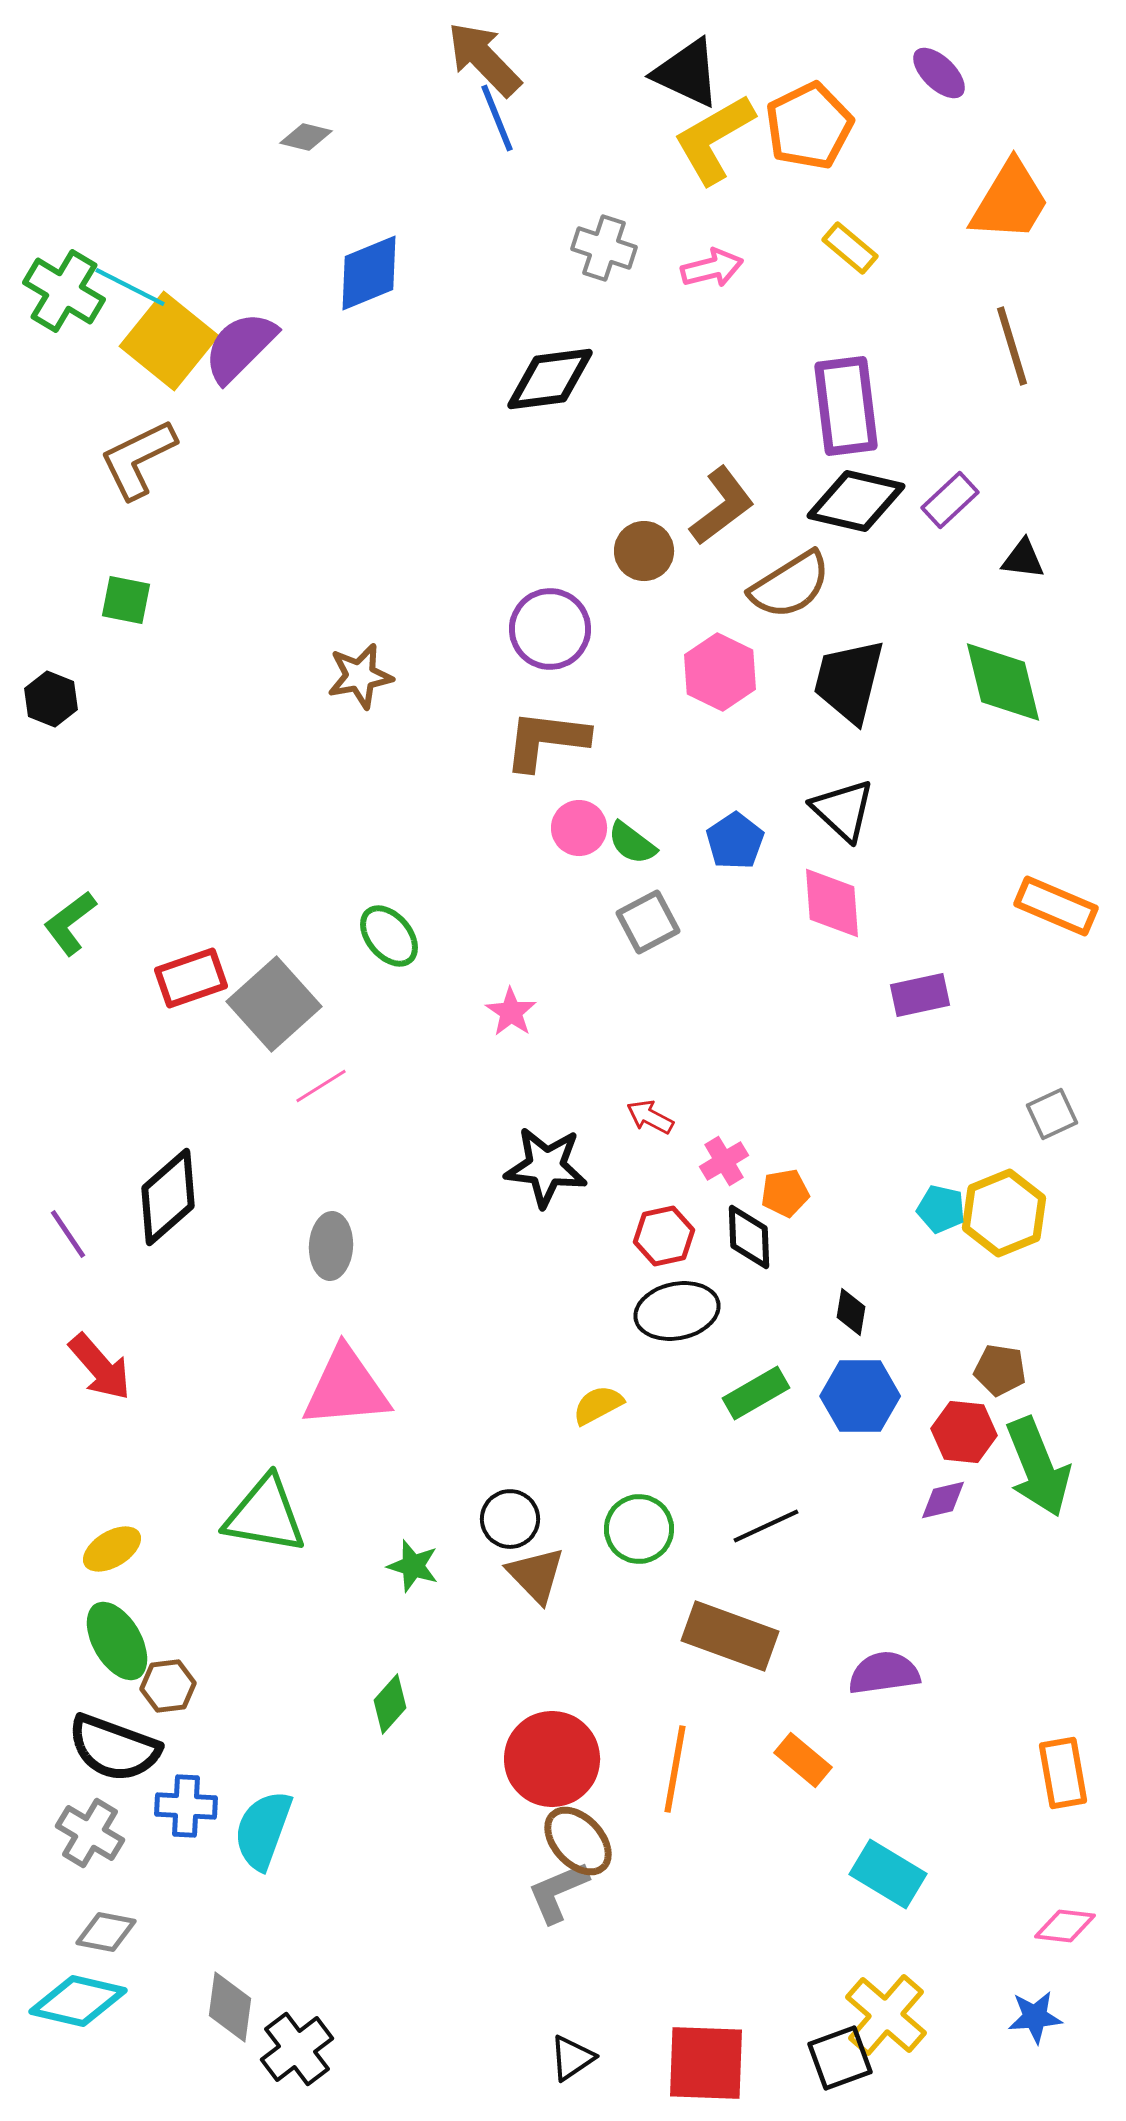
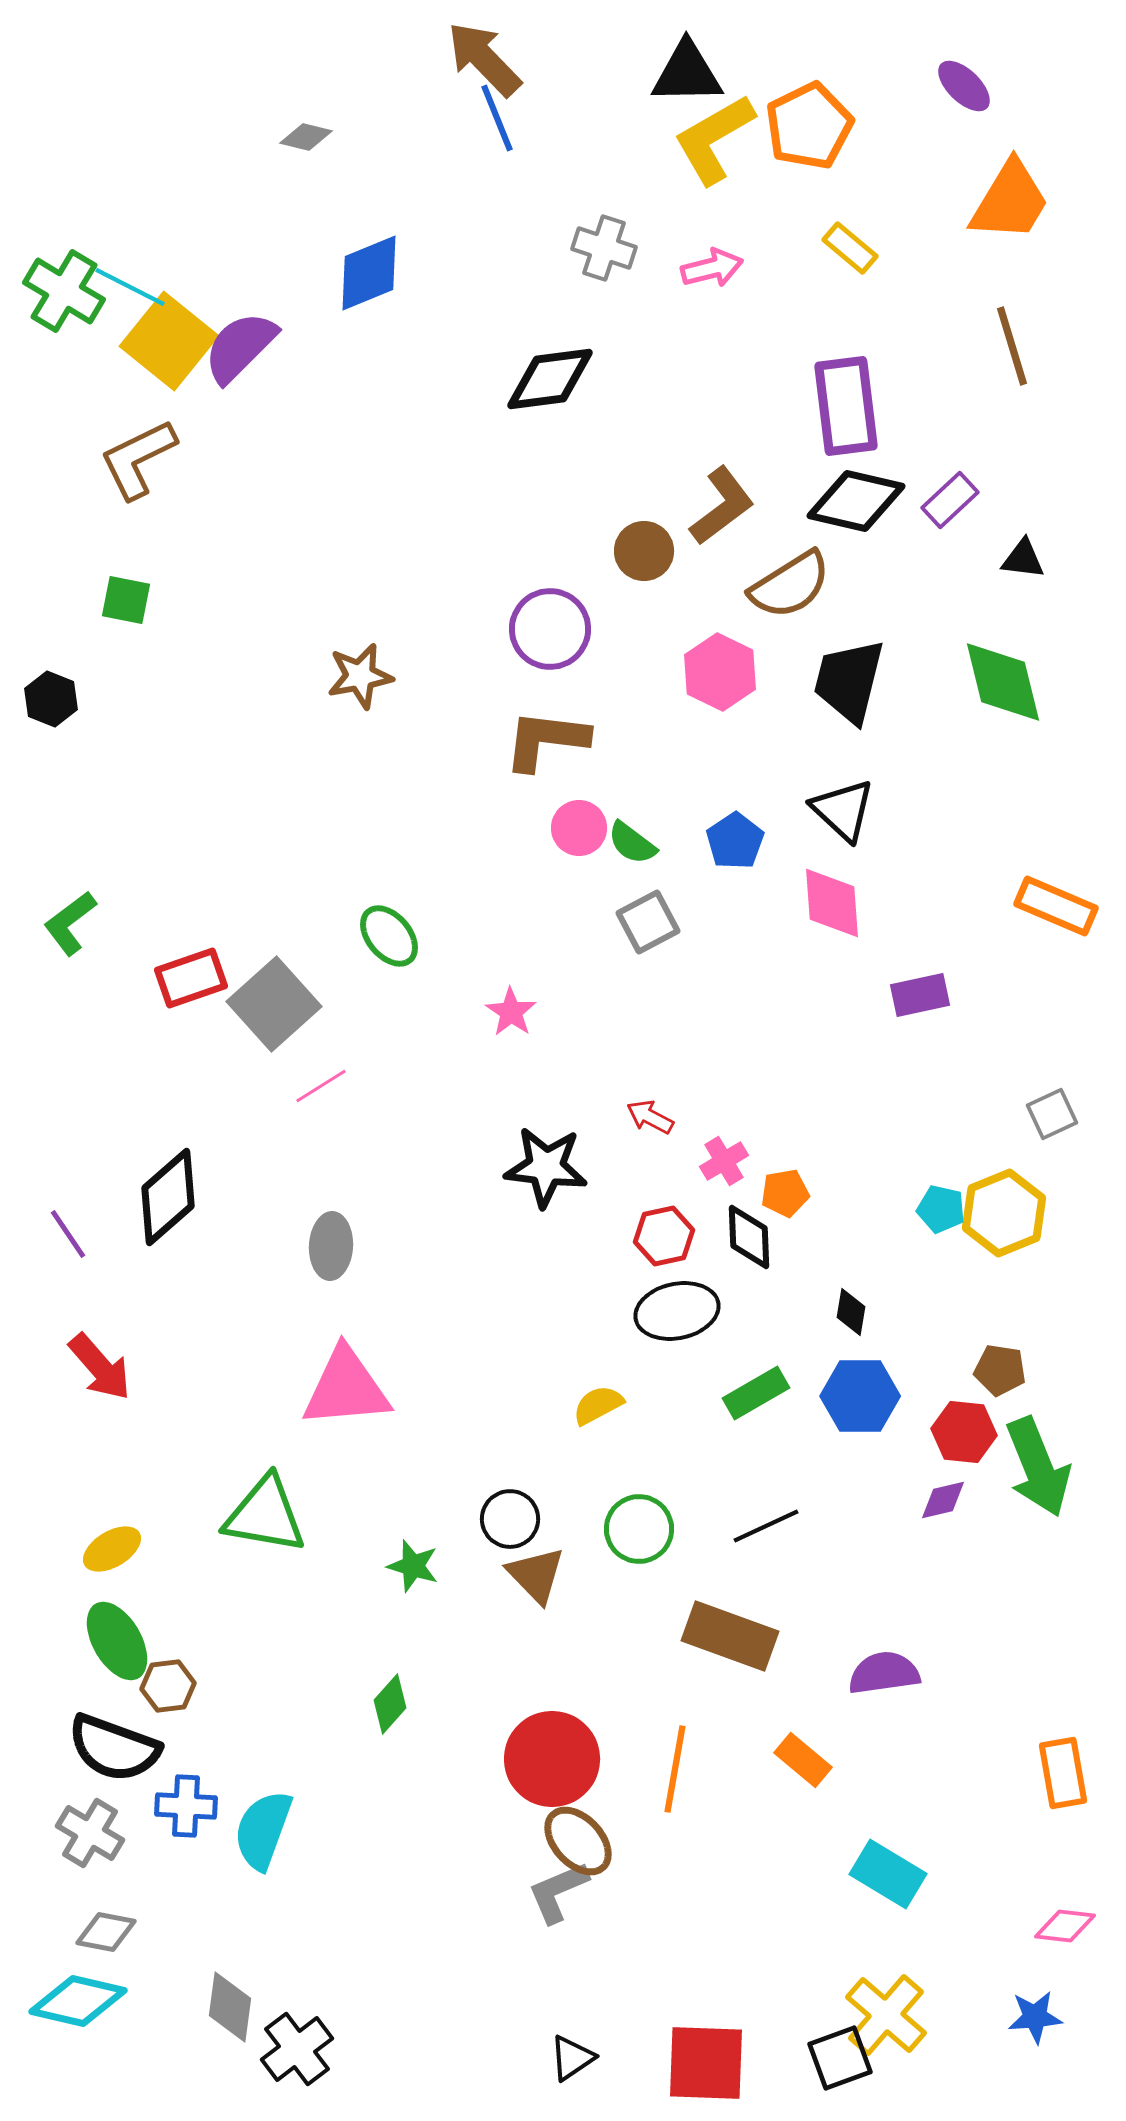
black triangle at (687, 73): rotated 26 degrees counterclockwise
purple ellipse at (939, 73): moved 25 px right, 13 px down
